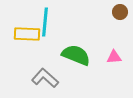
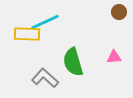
brown circle: moved 1 px left
cyan line: rotated 60 degrees clockwise
green semicircle: moved 3 px left, 7 px down; rotated 128 degrees counterclockwise
